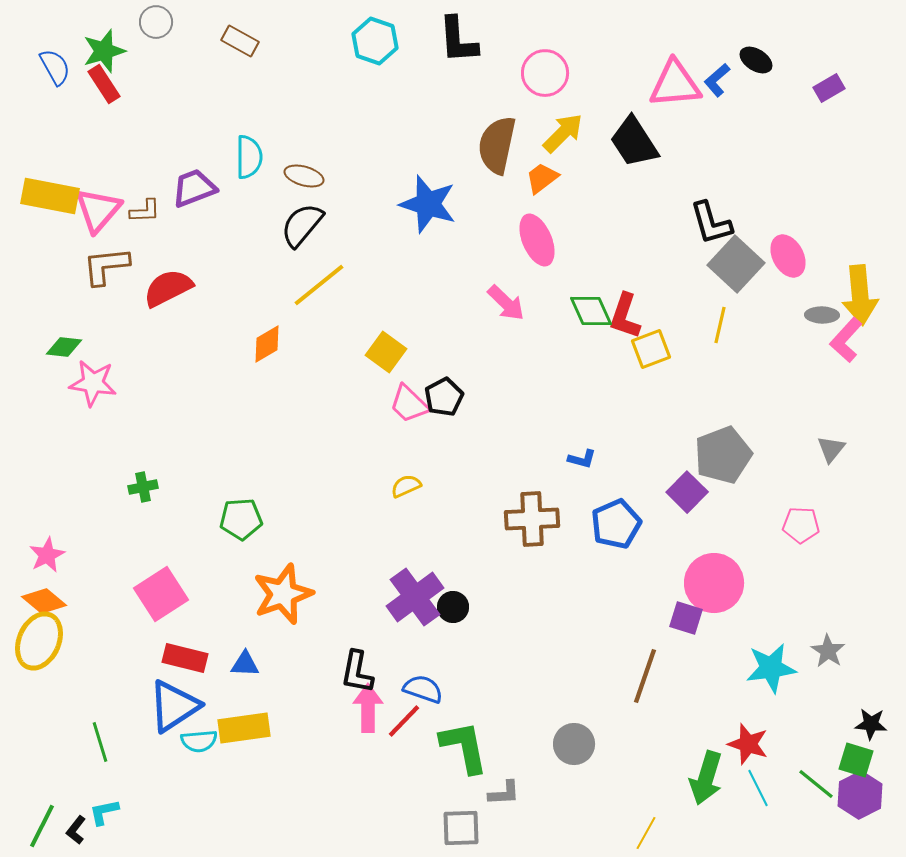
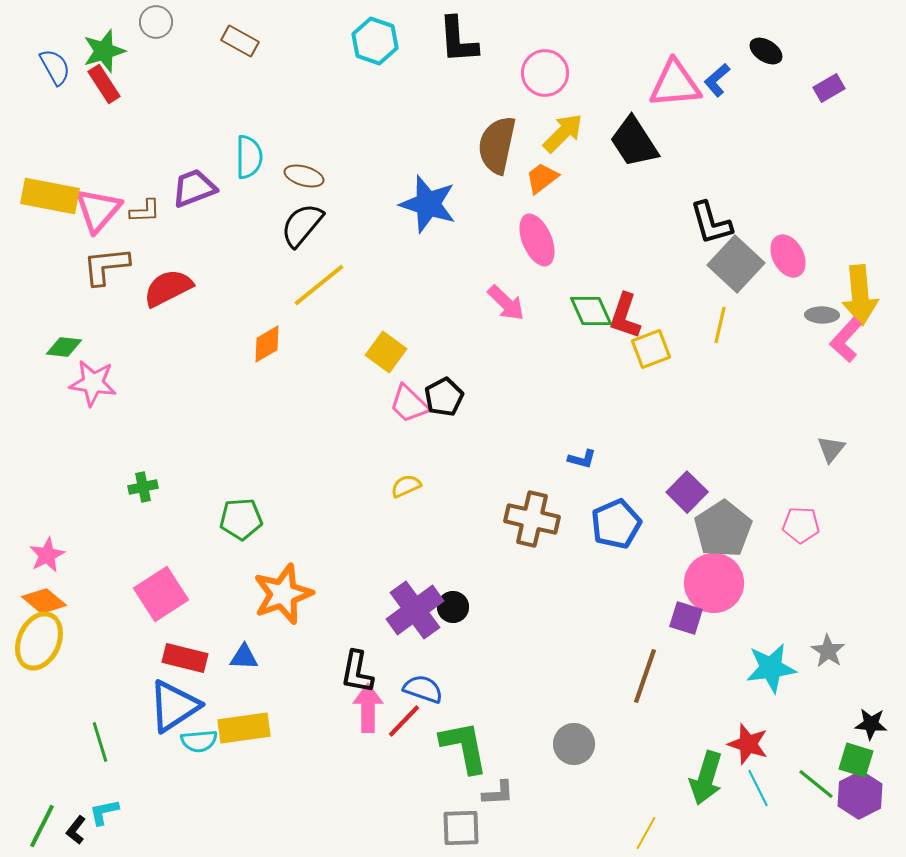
black ellipse at (756, 60): moved 10 px right, 9 px up
gray pentagon at (723, 455): moved 74 px down; rotated 12 degrees counterclockwise
brown cross at (532, 519): rotated 16 degrees clockwise
purple cross at (415, 597): moved 13 px down
blue triangle at (245, 664): moved 1 px left, 7 px up
gray L-shape at (504, 793): moved 6 px left
